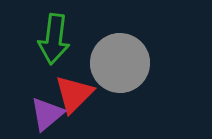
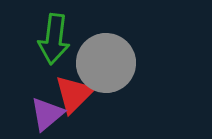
gray circle: moved 14 px left
